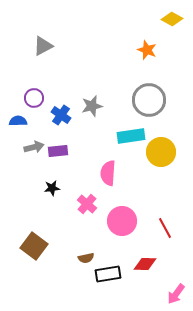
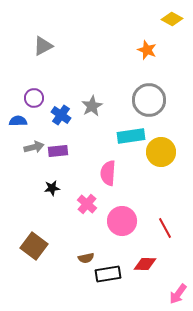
gray star: rotated 15 degrees counterclockwise
pink arrow: moved 2 px right
